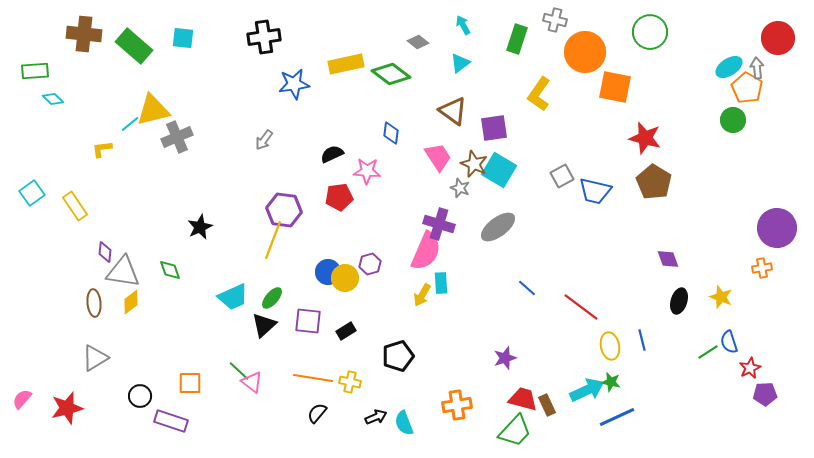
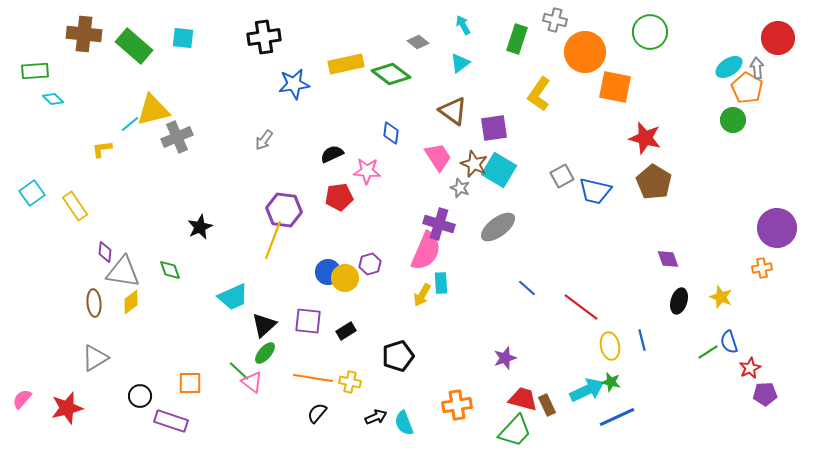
green ellipse at (272, 298): moved 7 px left, 55 px down
